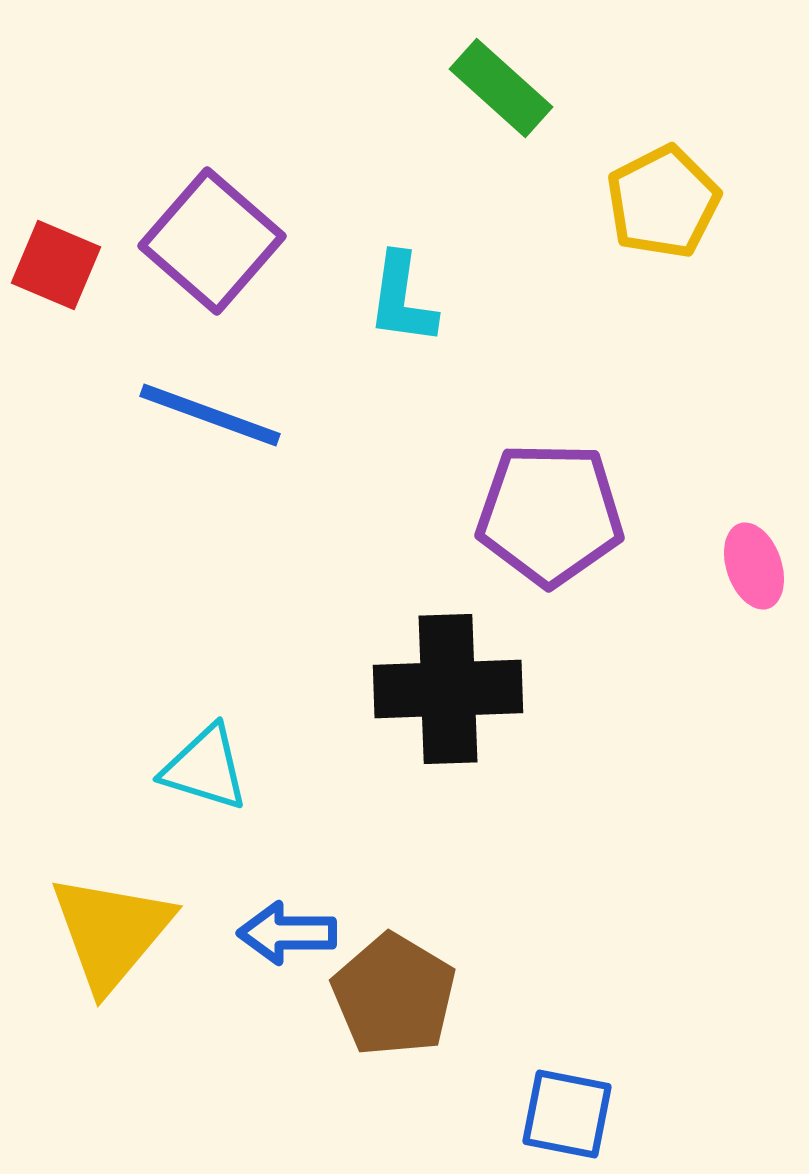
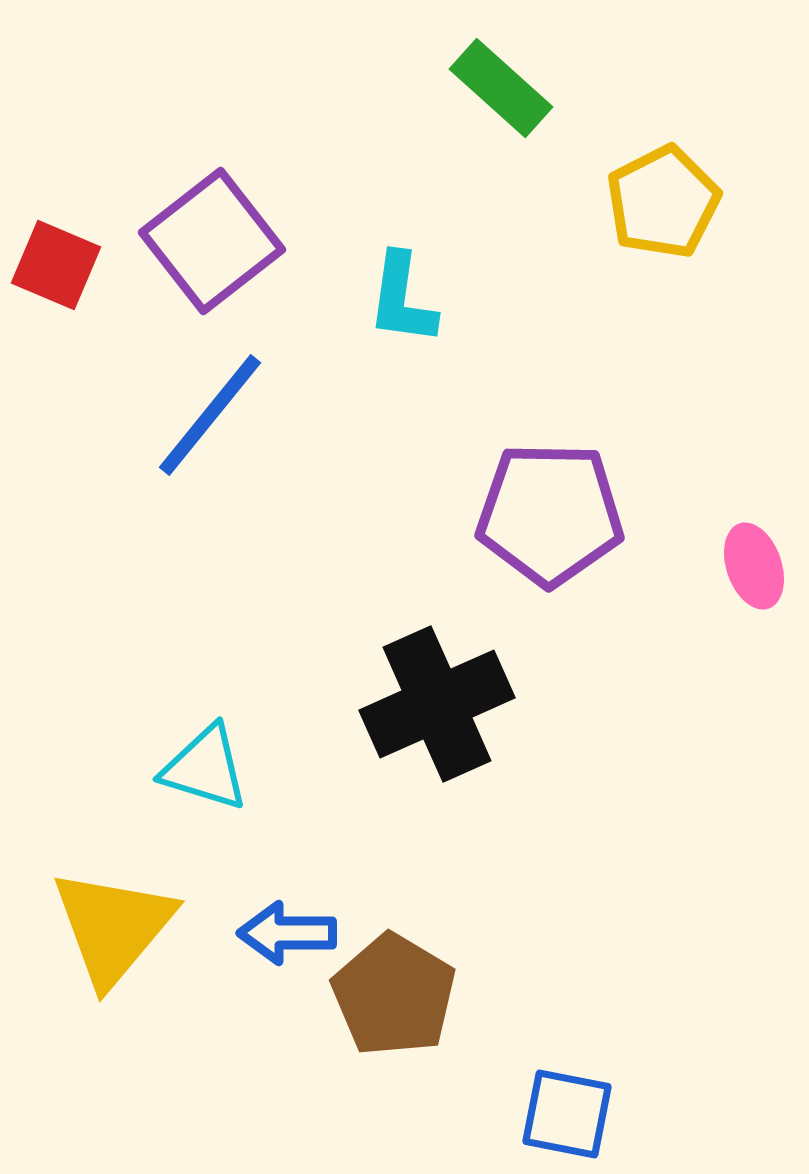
purple square: rotated 11 degrees clockwise
blue line: rotated 71 degrees counterclockwise
black cross: moved 11 px left, 15 px down; rotated 22 degrees counterclockwise
yellow triangle: moved 2 px right, 5 px up
